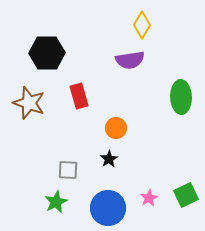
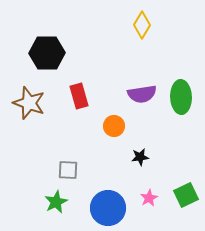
purple semicircle: moved 12 px right, 34 px down
orange circle: moved 2 px left, 2 px up
black star: moved 31 px right, 2 px up; rotated 24 degrees clockwise
